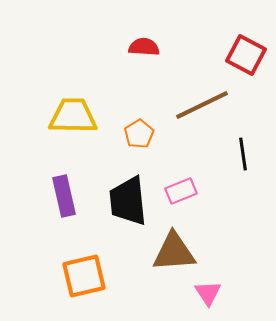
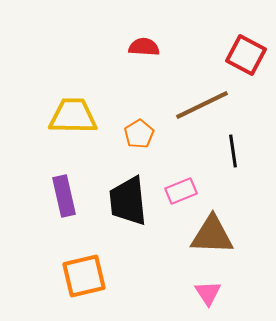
black line: moved 10 px left, 3 px up
brown triangle: moved 38 px right, 17 px up; rotated 6 degrees clockwise
